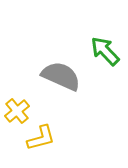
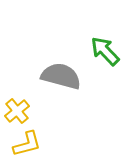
gray semicircle: rotated 9 degrees counterclockwise
yellow L-shape: moved 14 px left, 6 px down
